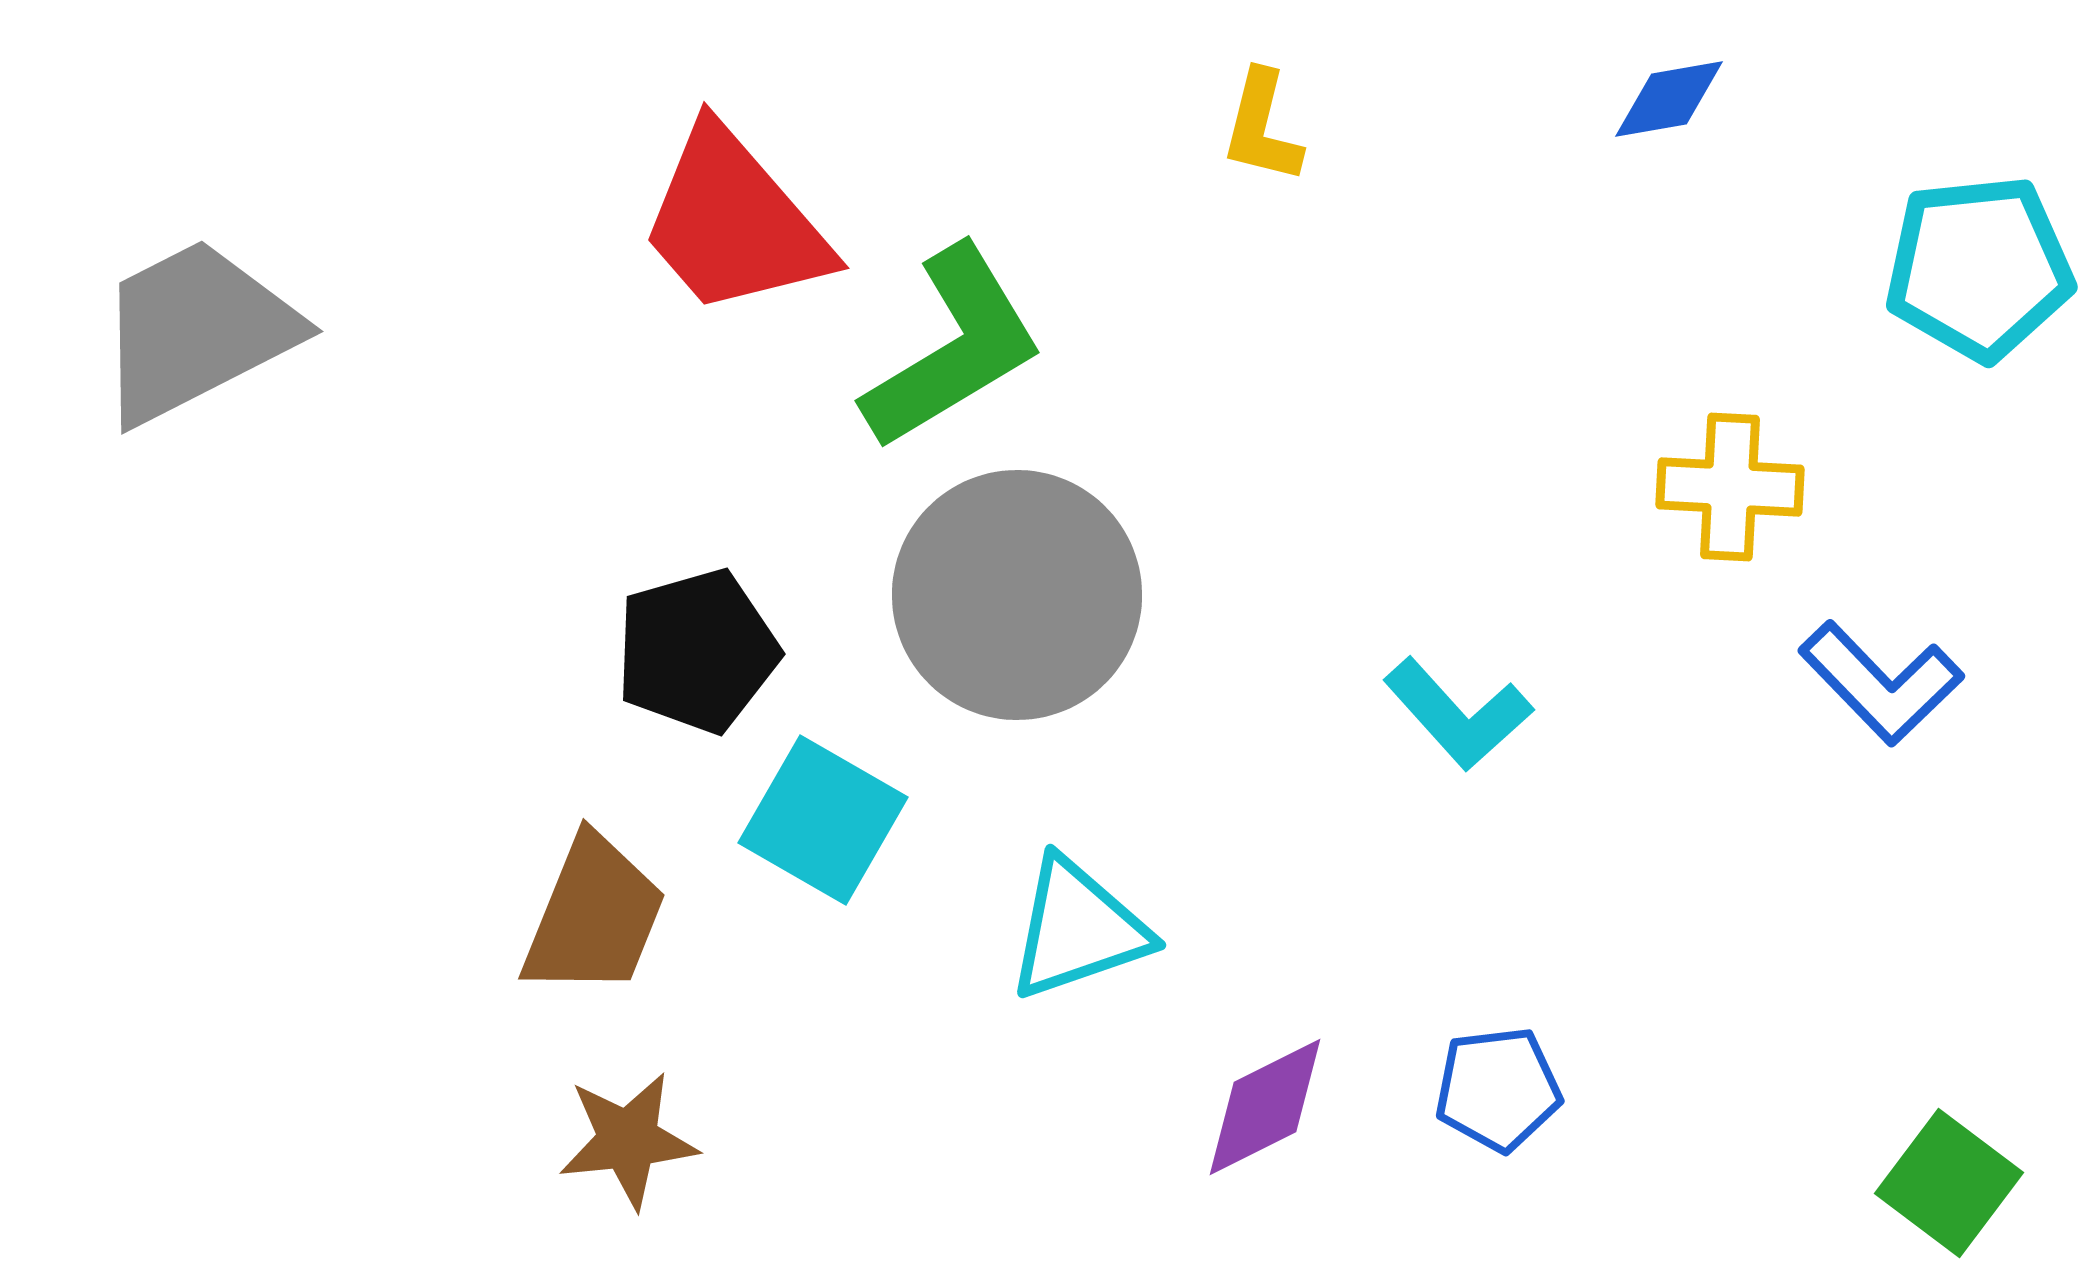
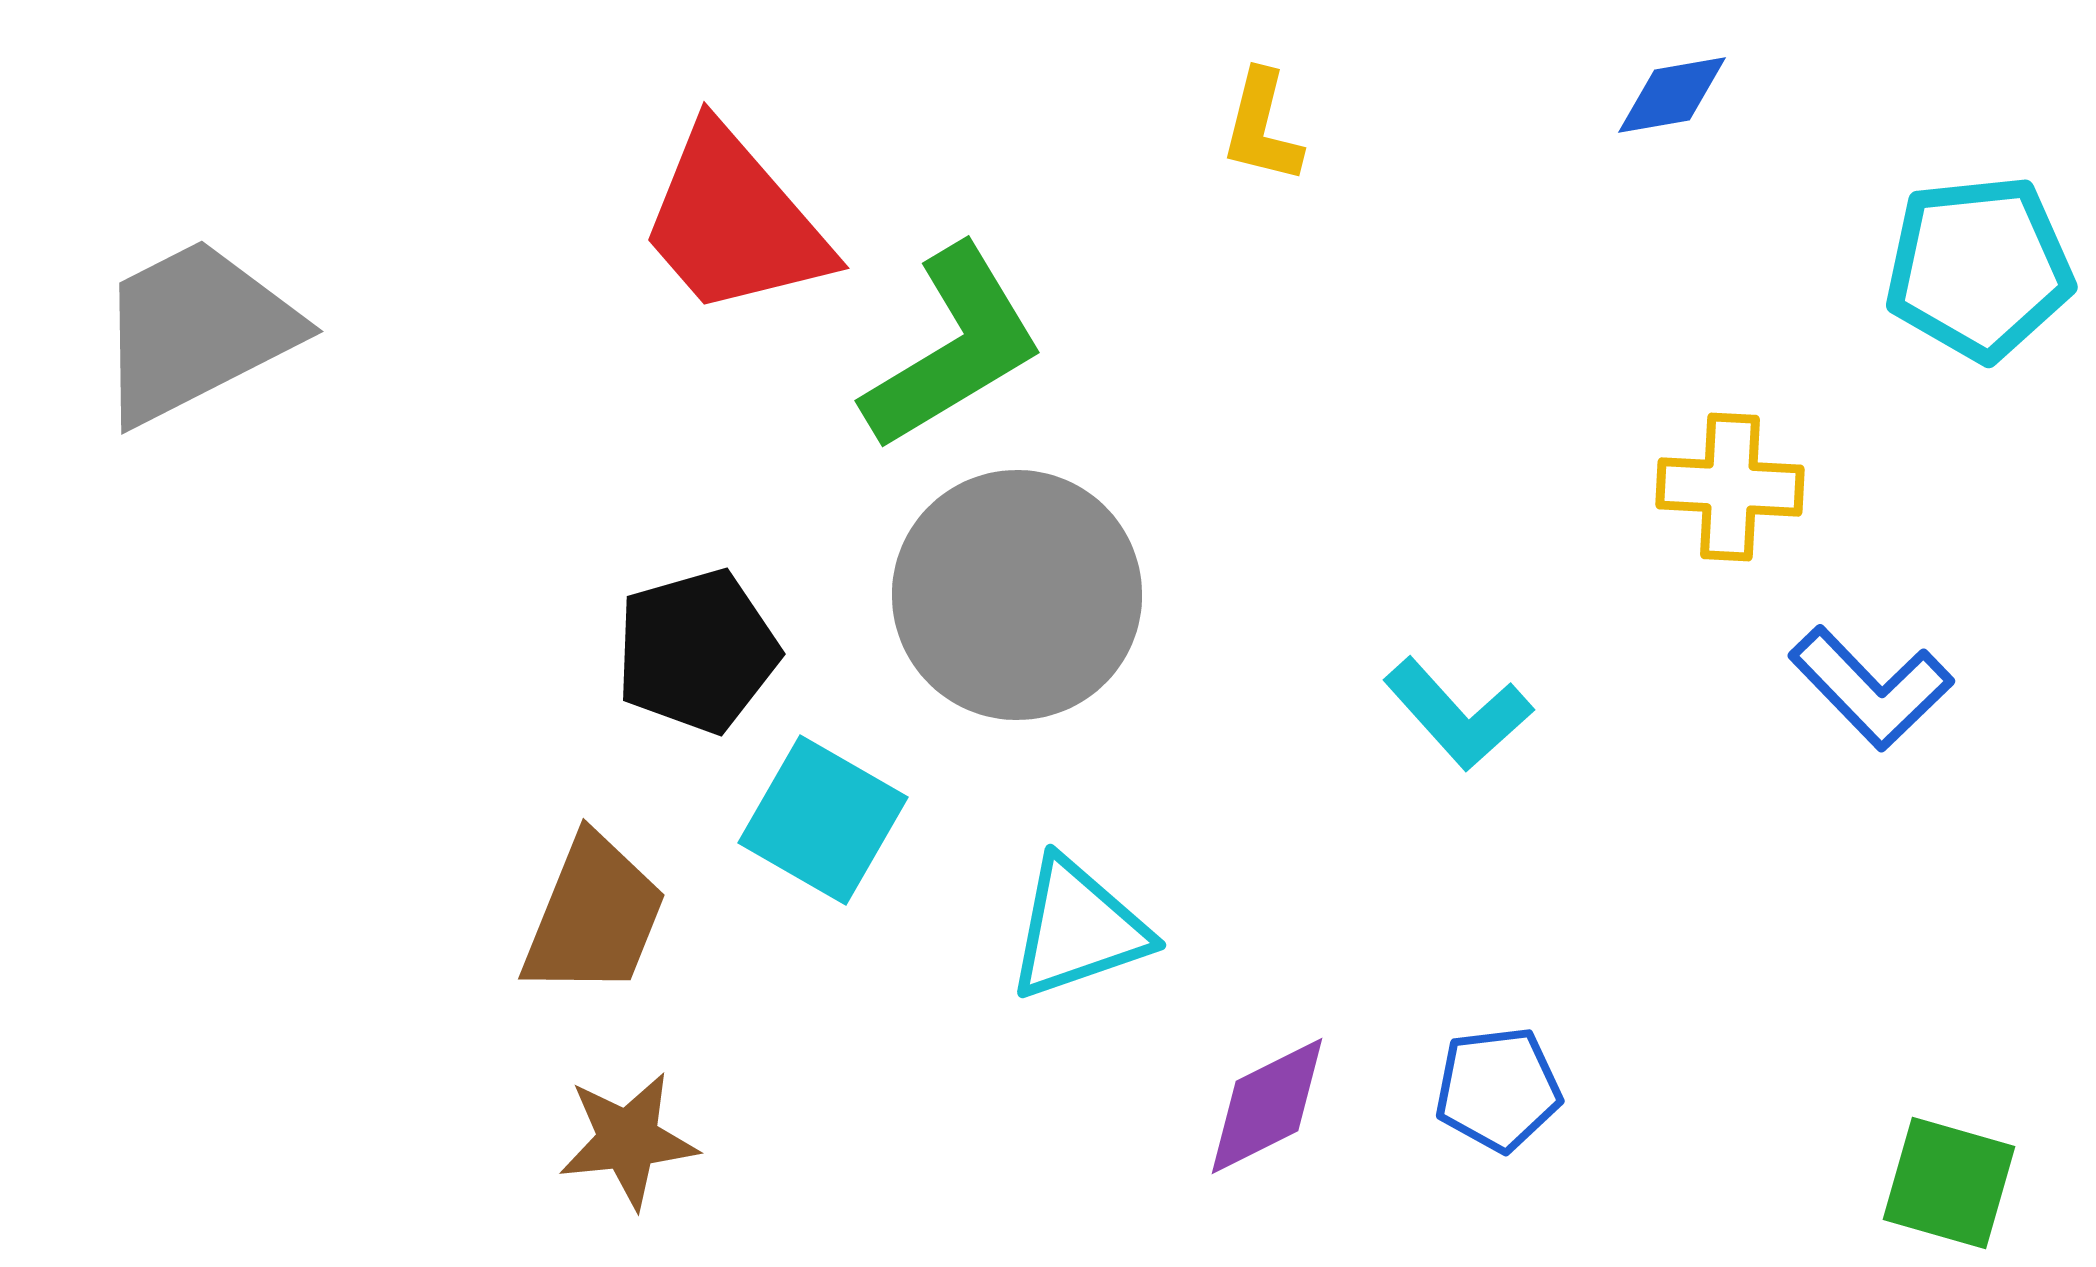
blue diamond: moved 3 px right, 4 px up
blue L-shape: moved 10 px left, 5 px down
purple diamond: moved 2 px right, 1 px up
green square: rotated 21 degrees counterclockwise
